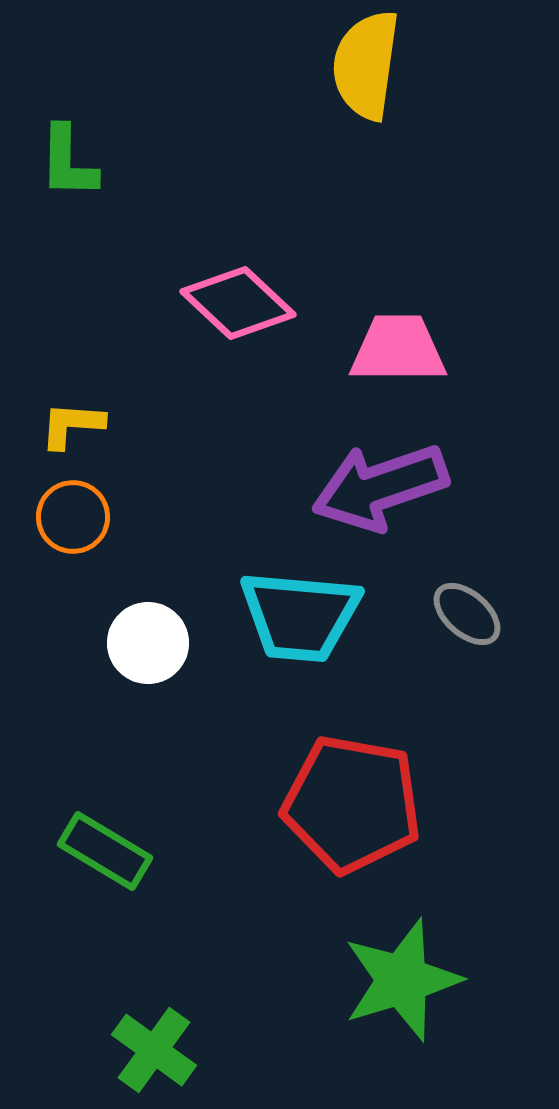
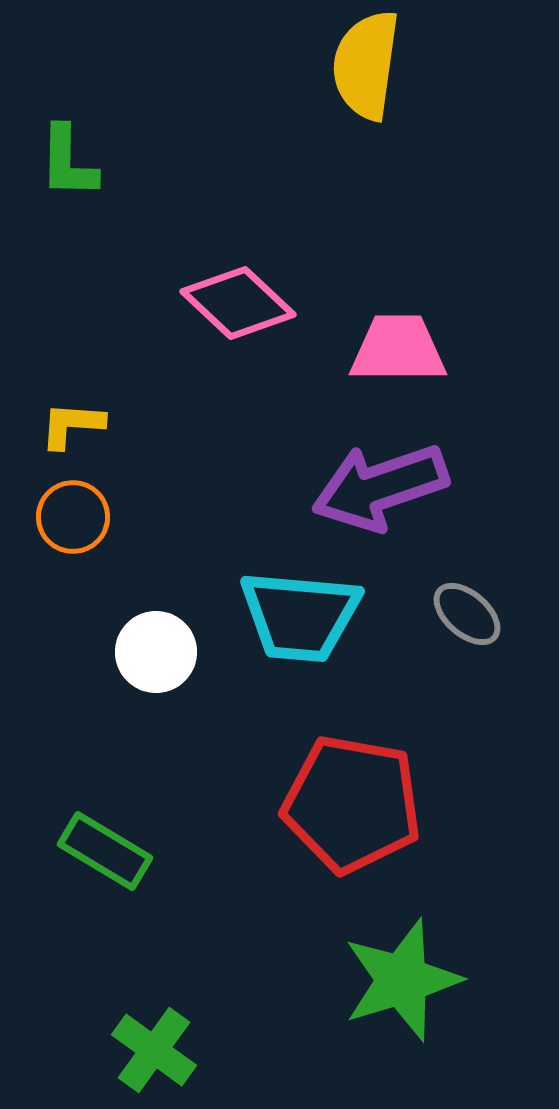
white circle: moved 8 px right, 9 px down
